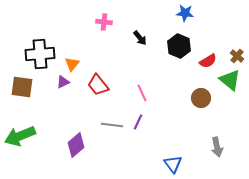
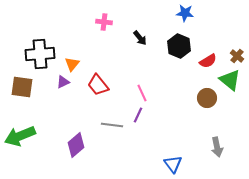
brown circle: moved 6 px right
purple line: moved 7 px up
